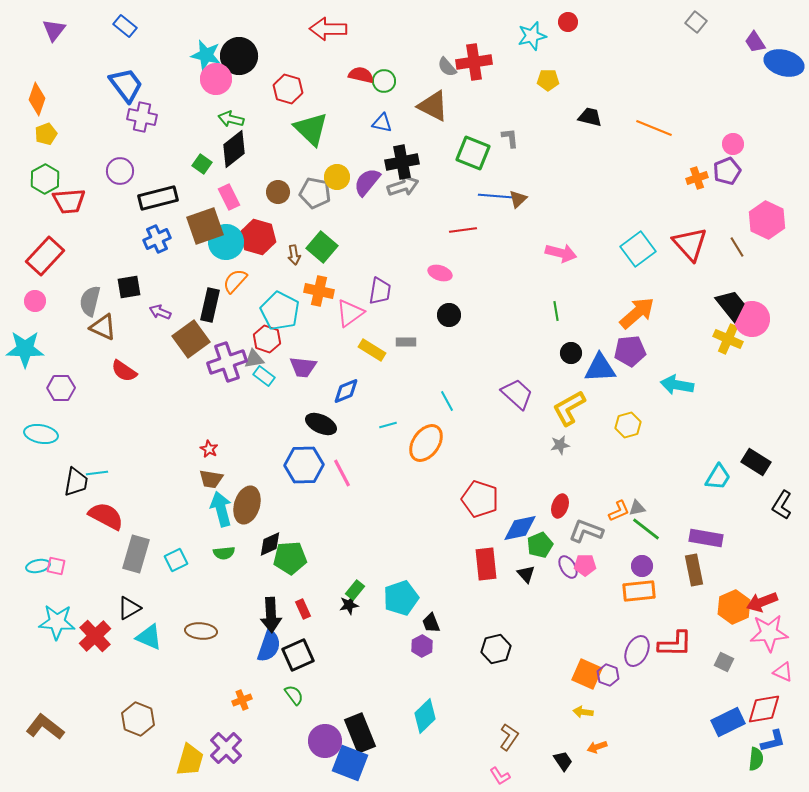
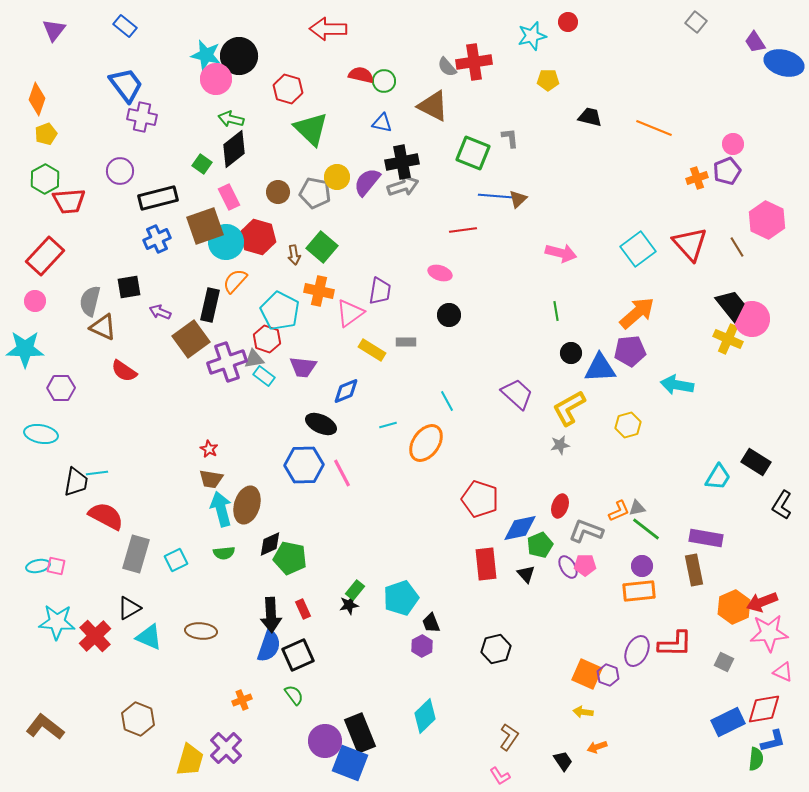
green pentagon at (290, 558): rotated 16 degrees clockwise
